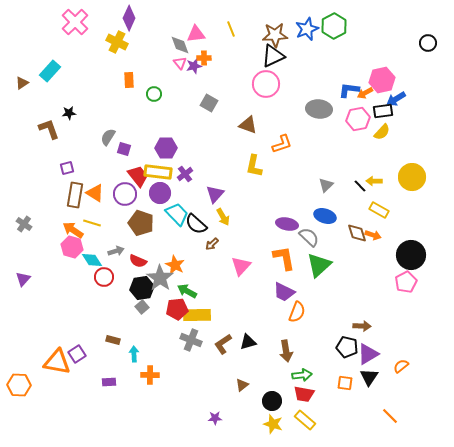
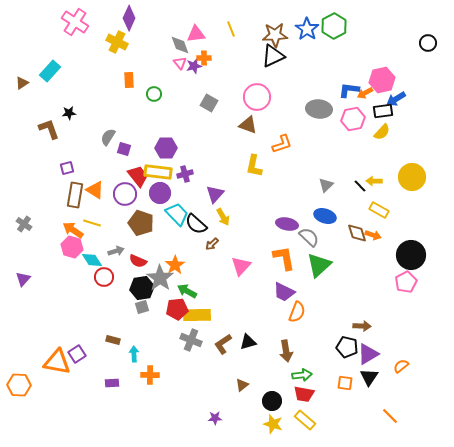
pink cross at (75, 22): rotated 12 degrees counterclockwise
blue star at (307, 29): rotated 15 degrees counterclockwise
pink circle at (266, 84): moved 9 px left, 13 px down
pink hexagon at (358, 119): moved 5 px left
purple cross at (185, 174): rotated 21 degrees clockwise
orange triangle at (95, 193): moved 3 px up
orange star at (175, 265): rotated 12 degrees clockwise
gray square at (142, 307): rotated 24 degrees clockwise
purple rectangle at (109, 382): moved 3 px right, 1 px down
